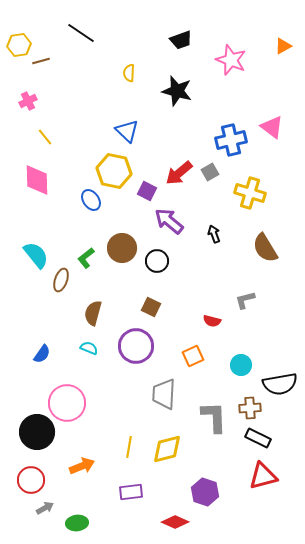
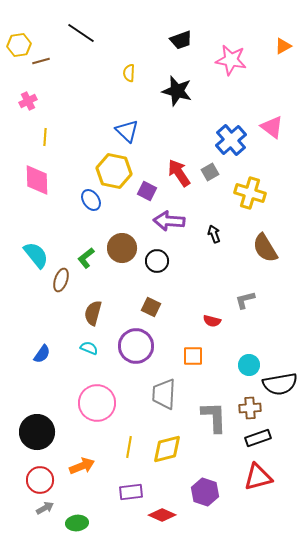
pink star at (231, 60): rotated 12 degrees counterclockwise
yellow line at (45, 137): rotated 42 degrees clockwise
blue cross at (231, 140): rotated 28 degrees counterclockwise
red arrow at (179, 173): rotated 96 degrees clockwise
purple arrow at (169, 221): rotated 36 degrees counterclockwise
orange square at (193, 356): rotated 25 degrees clockwise
cyan circle at (241, 365): moved 8 px right
pink circle at (67, 403): moved 30 px right
black rectangle at (258, 438): rotated 45 degrees counterclockwise
red triangle at (263, 476): moved 5 px left, 1 px down
red circle at (31, 480): moved 9 px right
red diamond at (175, 522): moved 13 px left, 7 px up
